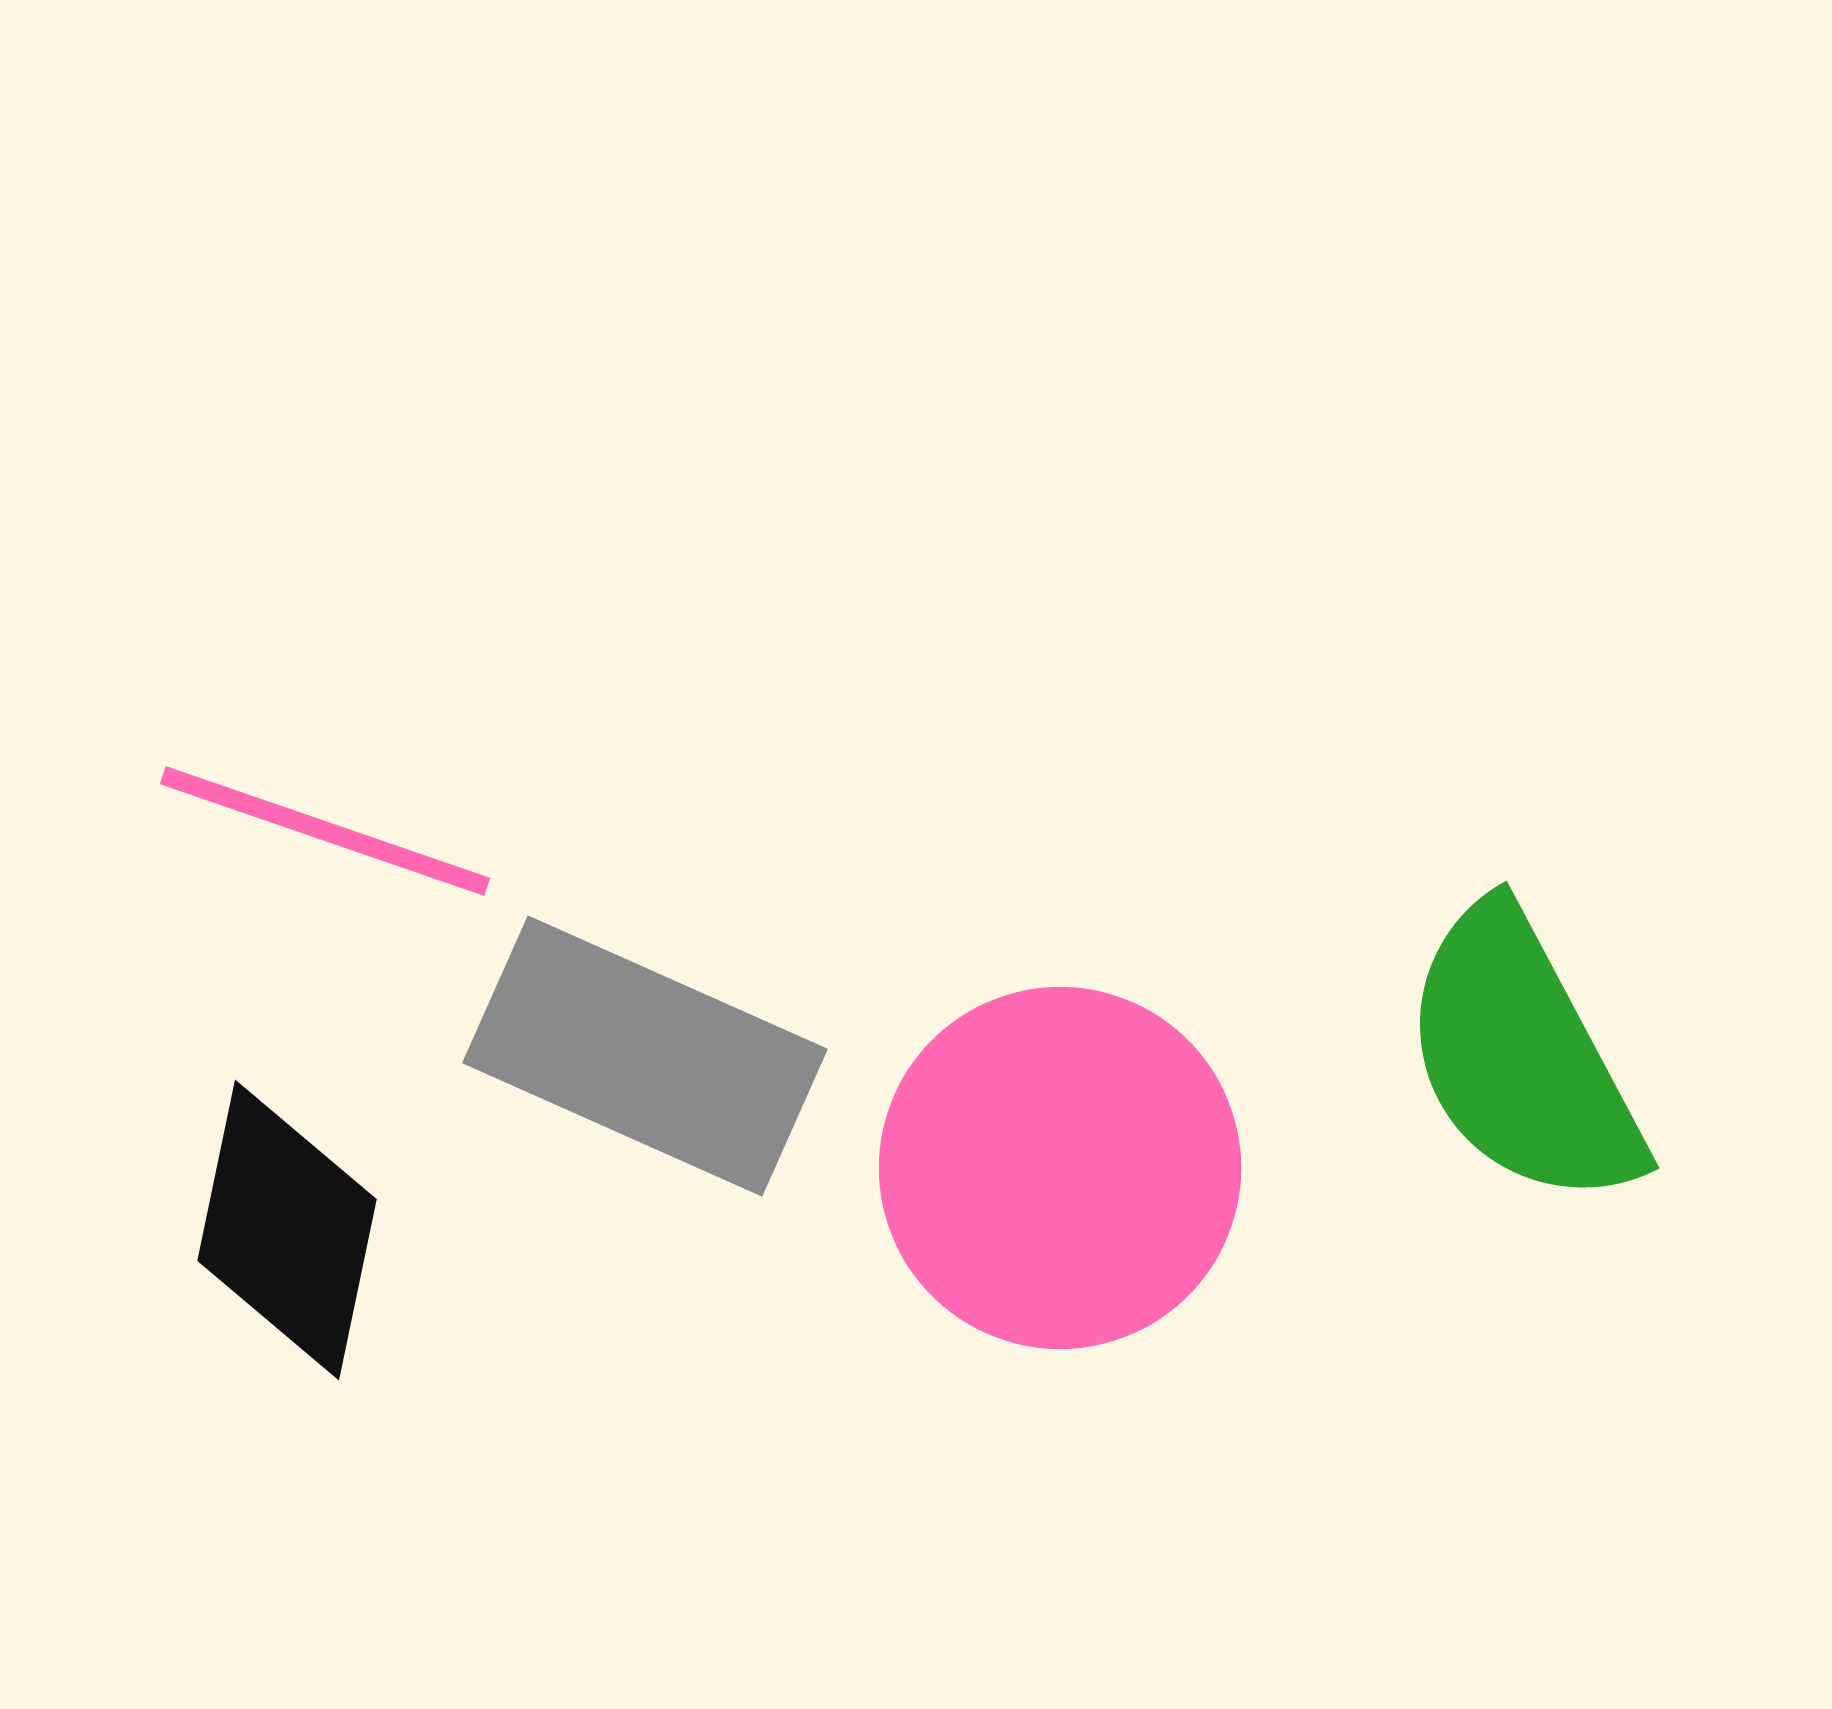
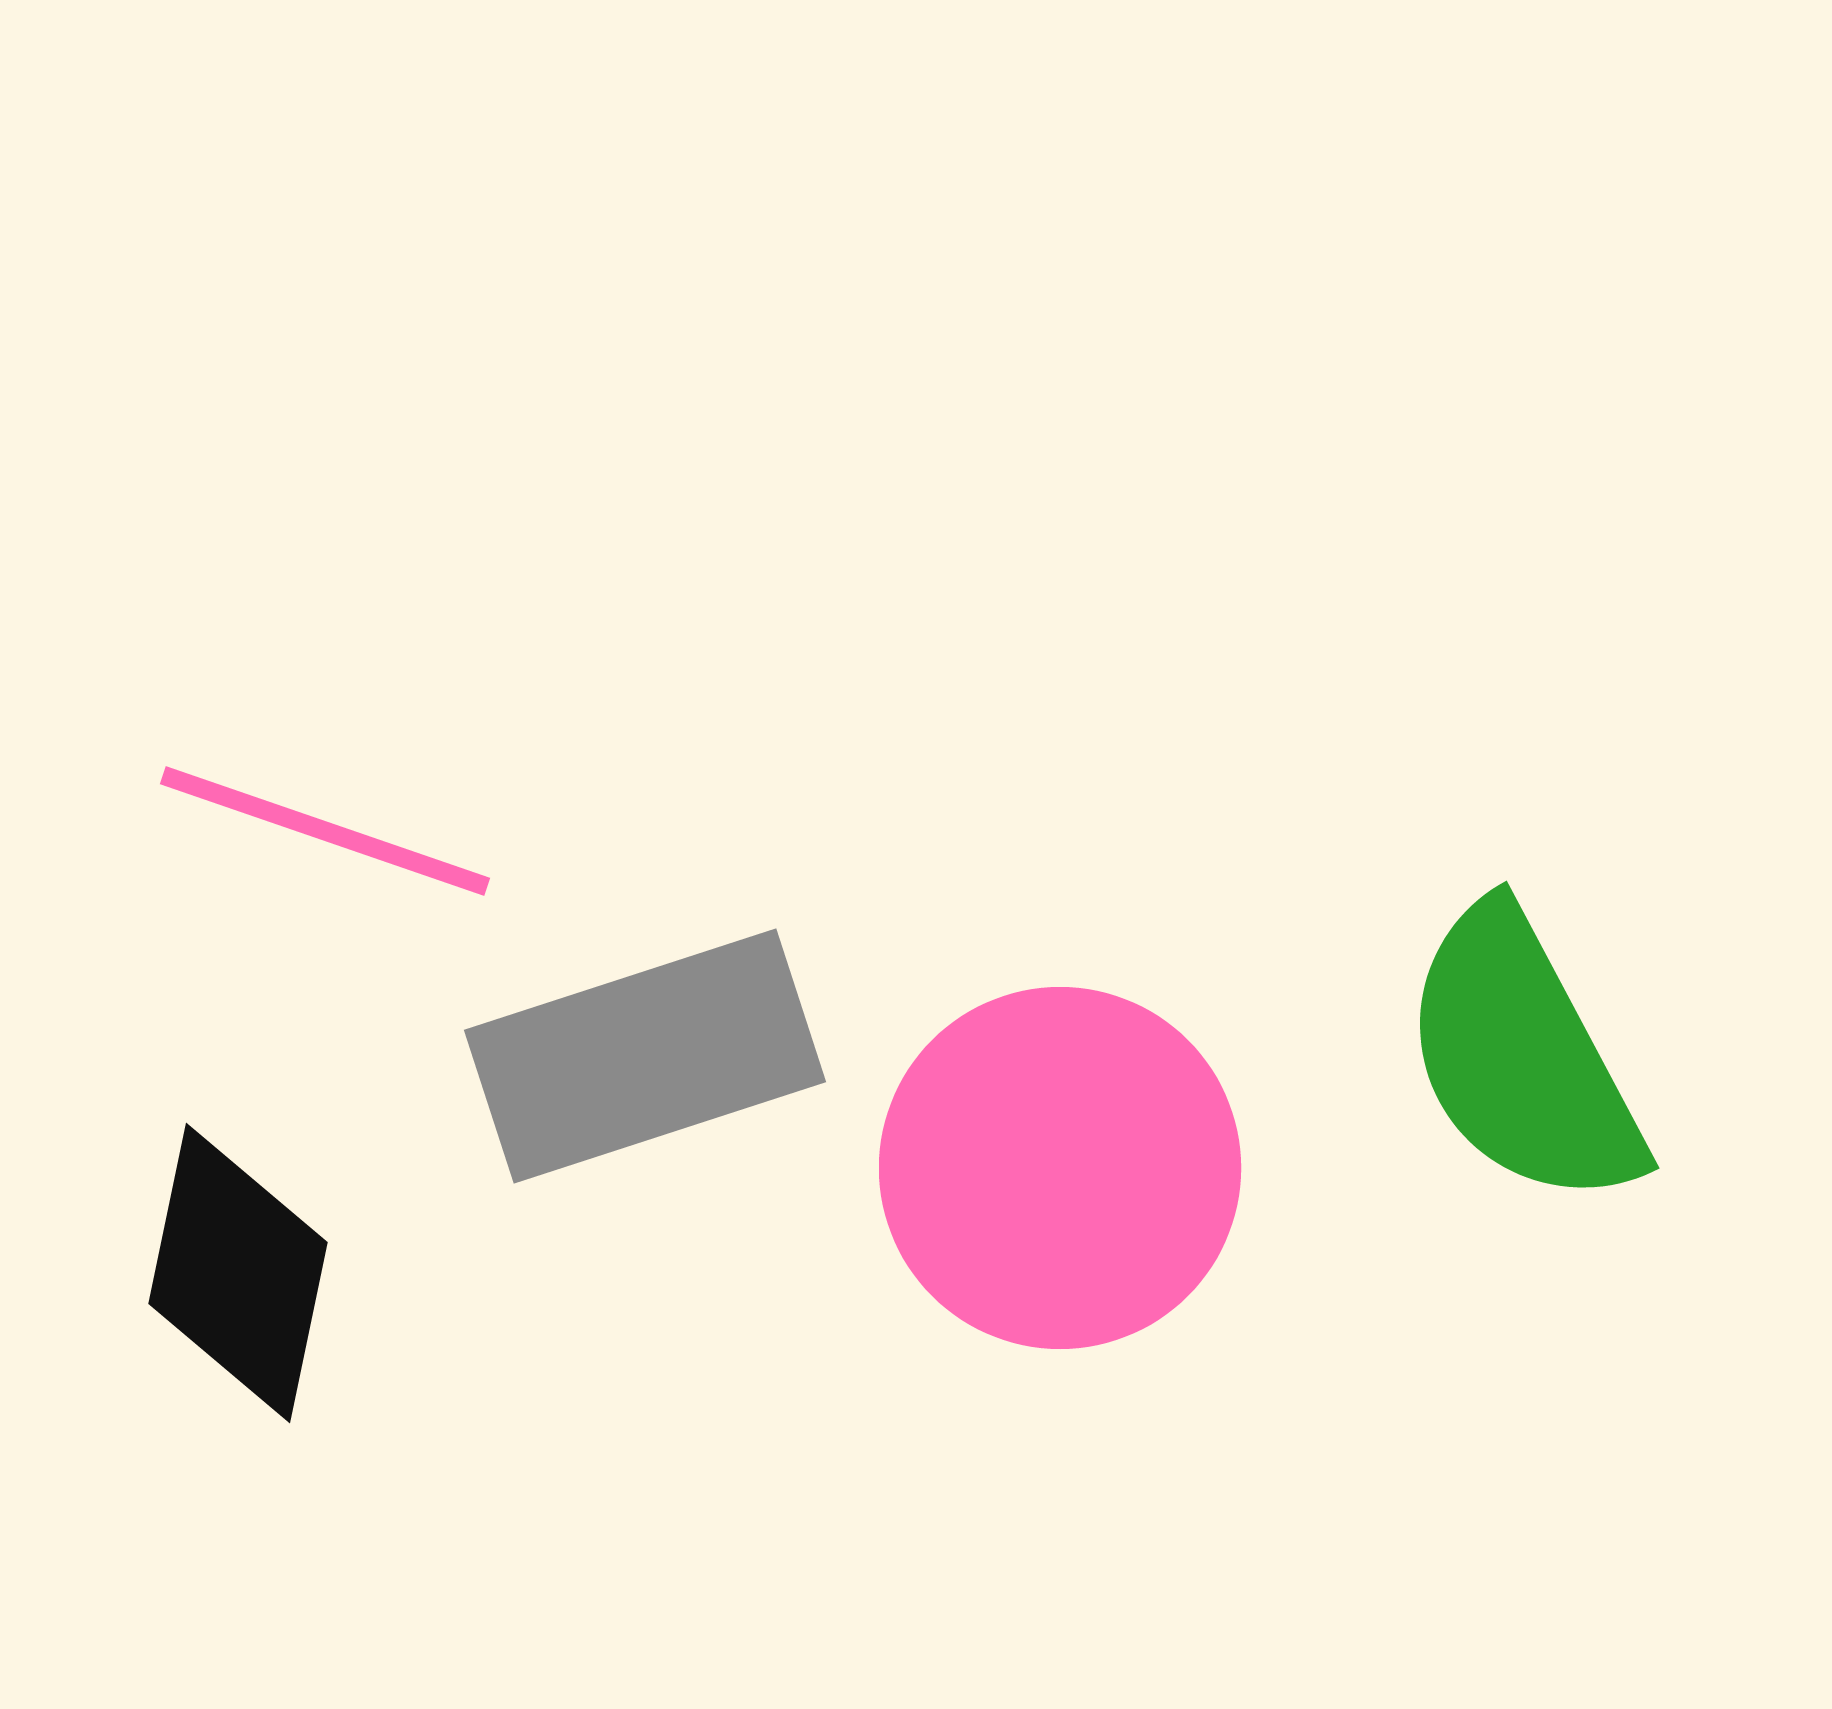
gray rectangle: rotated 42 degrees counterclockwise
black diamond: moved 49 px left, 43 px down
